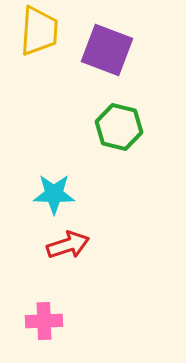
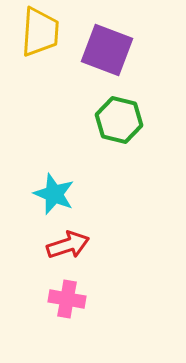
yellow trapezoid: moved 1 px right, 1 px down
green hexagon: moved 7 px up
cyan star: rotated 21 degrees clockwise
pink cross: moved 23 px right, 22 px up; rotated 12 degrees clockwise
